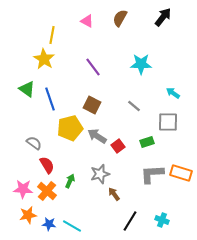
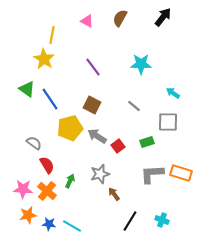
blue line: rotated 15 degrees counterclockwise
